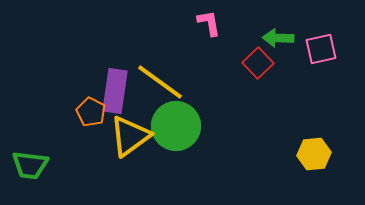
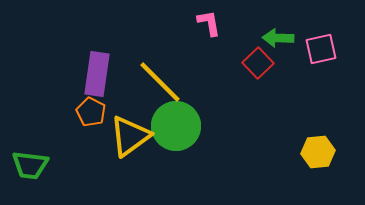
yellow line: rotated 9 degrees clockwise
purple rectangle: moved 18 px left, 17 px up
yellow hexagon: moved 4 px right, 2 px up
